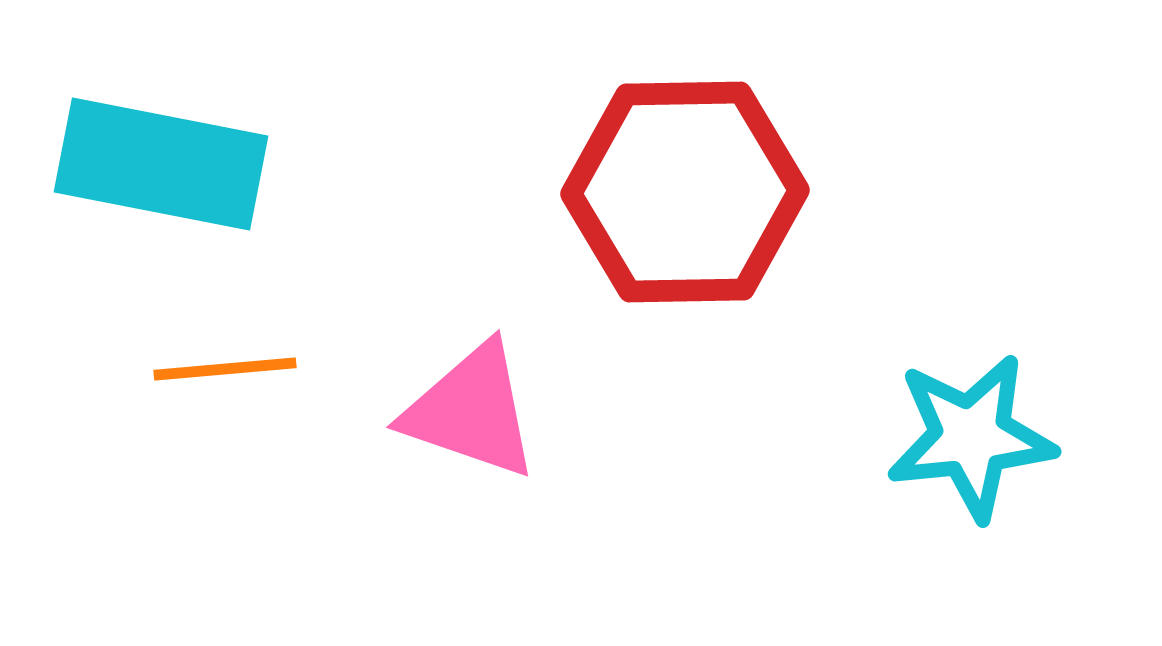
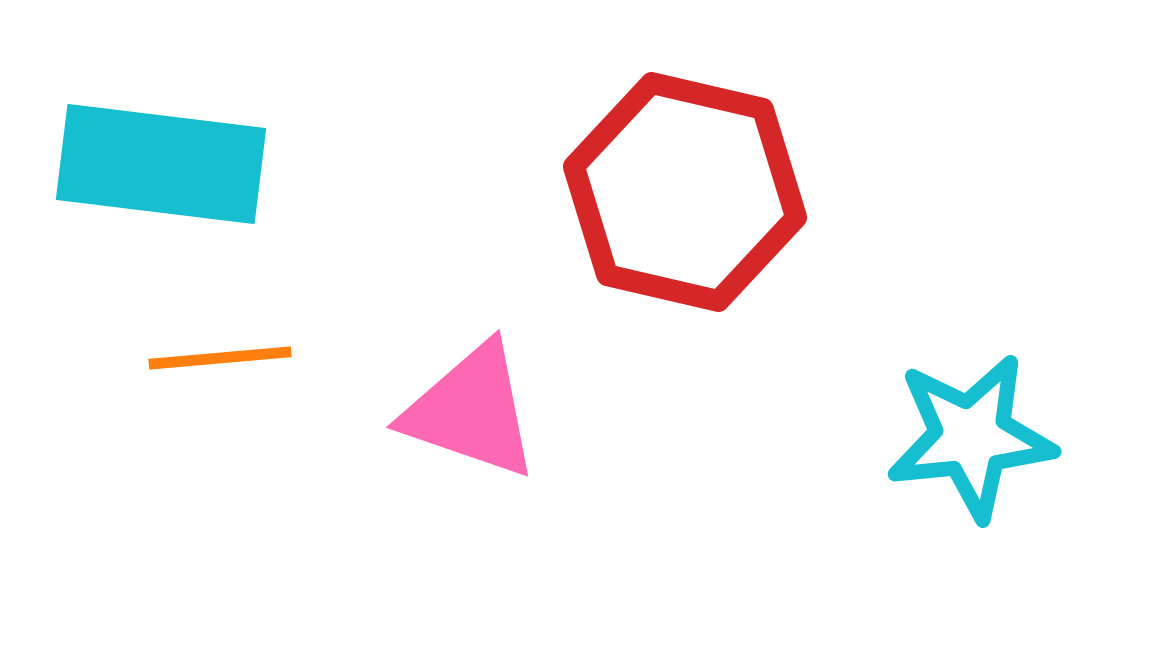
cyan rectangle: rotated 4 degrees counterclockwise
red hexagon: rotated 14 degrees clockwise
orange line: moved 5 px left, 11 px up
